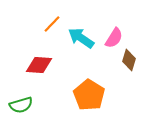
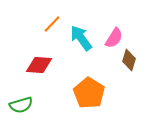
cyan arrow: rotated 20 degrees clockwise
orange pentagon: moved 2 px up
